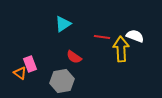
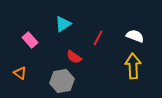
red line: moved 4 px left, 1 px down; rotated 70 degrees counterclockwise
yellow arrow: moved 12 px right, 17 px down
pink rectangle: moved 24 px up; rotated 21 degrees counterclockwise
